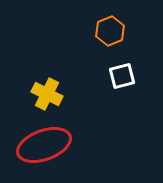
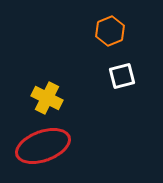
yellow cross: moved 4 px down
red ellipse: moved 1 px left, 1 px down
